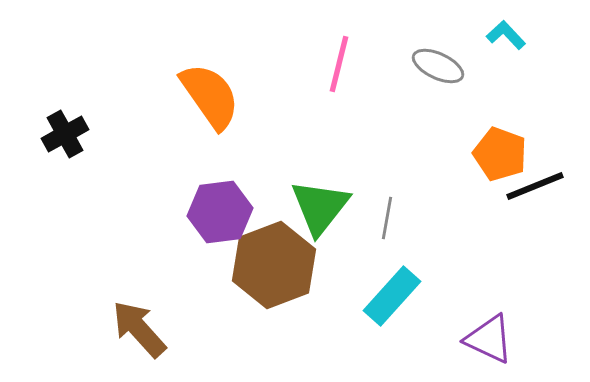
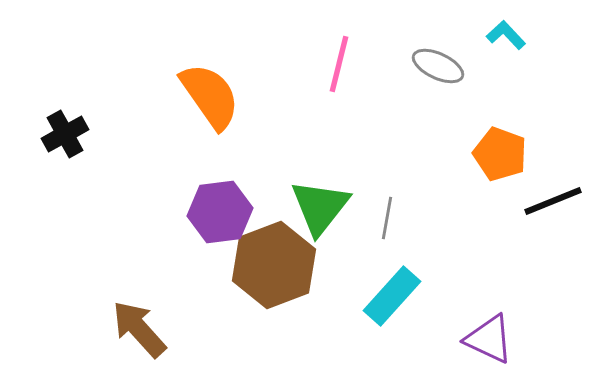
black line: moved 18 px right, 15 px down
